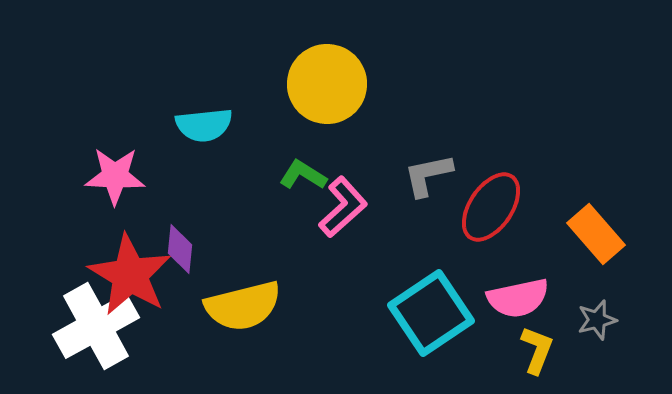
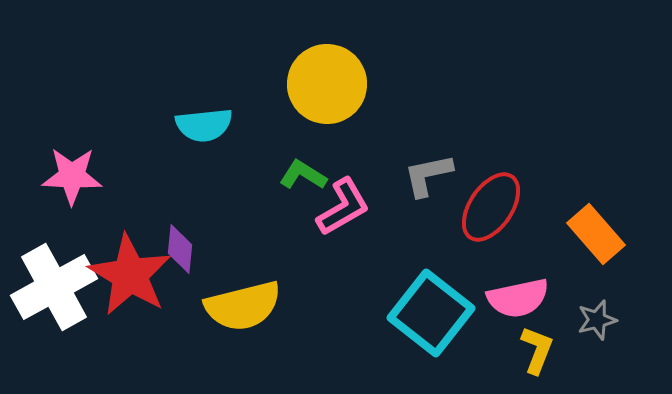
pink star: moved 43 px left
pink L-shape: rotated 12 degrees clockwise
cyan square: rotated 18 degrees counterclockwise
white cross: moved 42 px left, 39 px up
